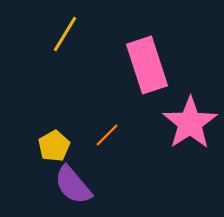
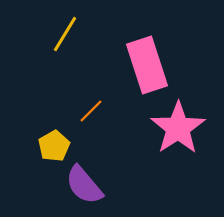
pink star: moved 12 px left, 5 px down
orange line: moved 16 px left, 24 px up
purple semicircle: moved 11 px right
